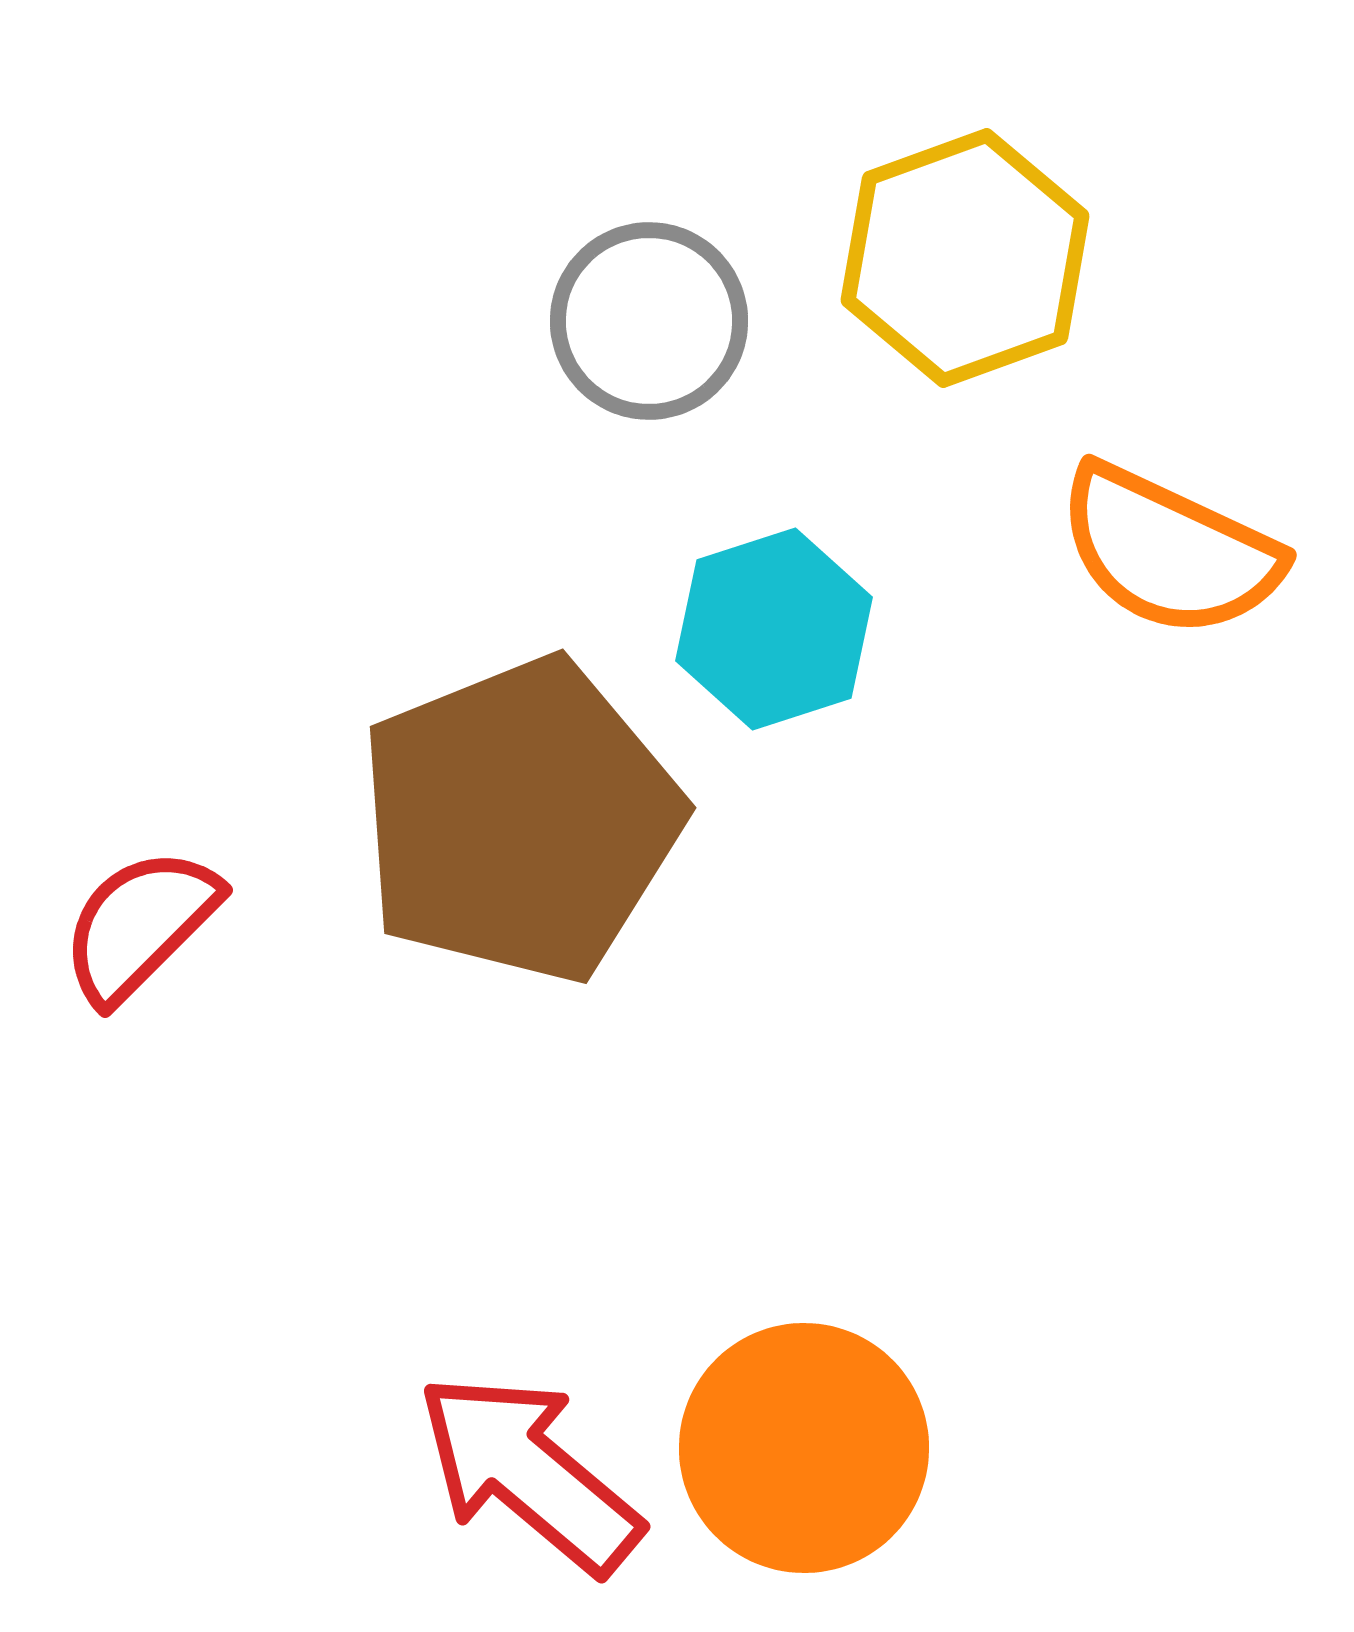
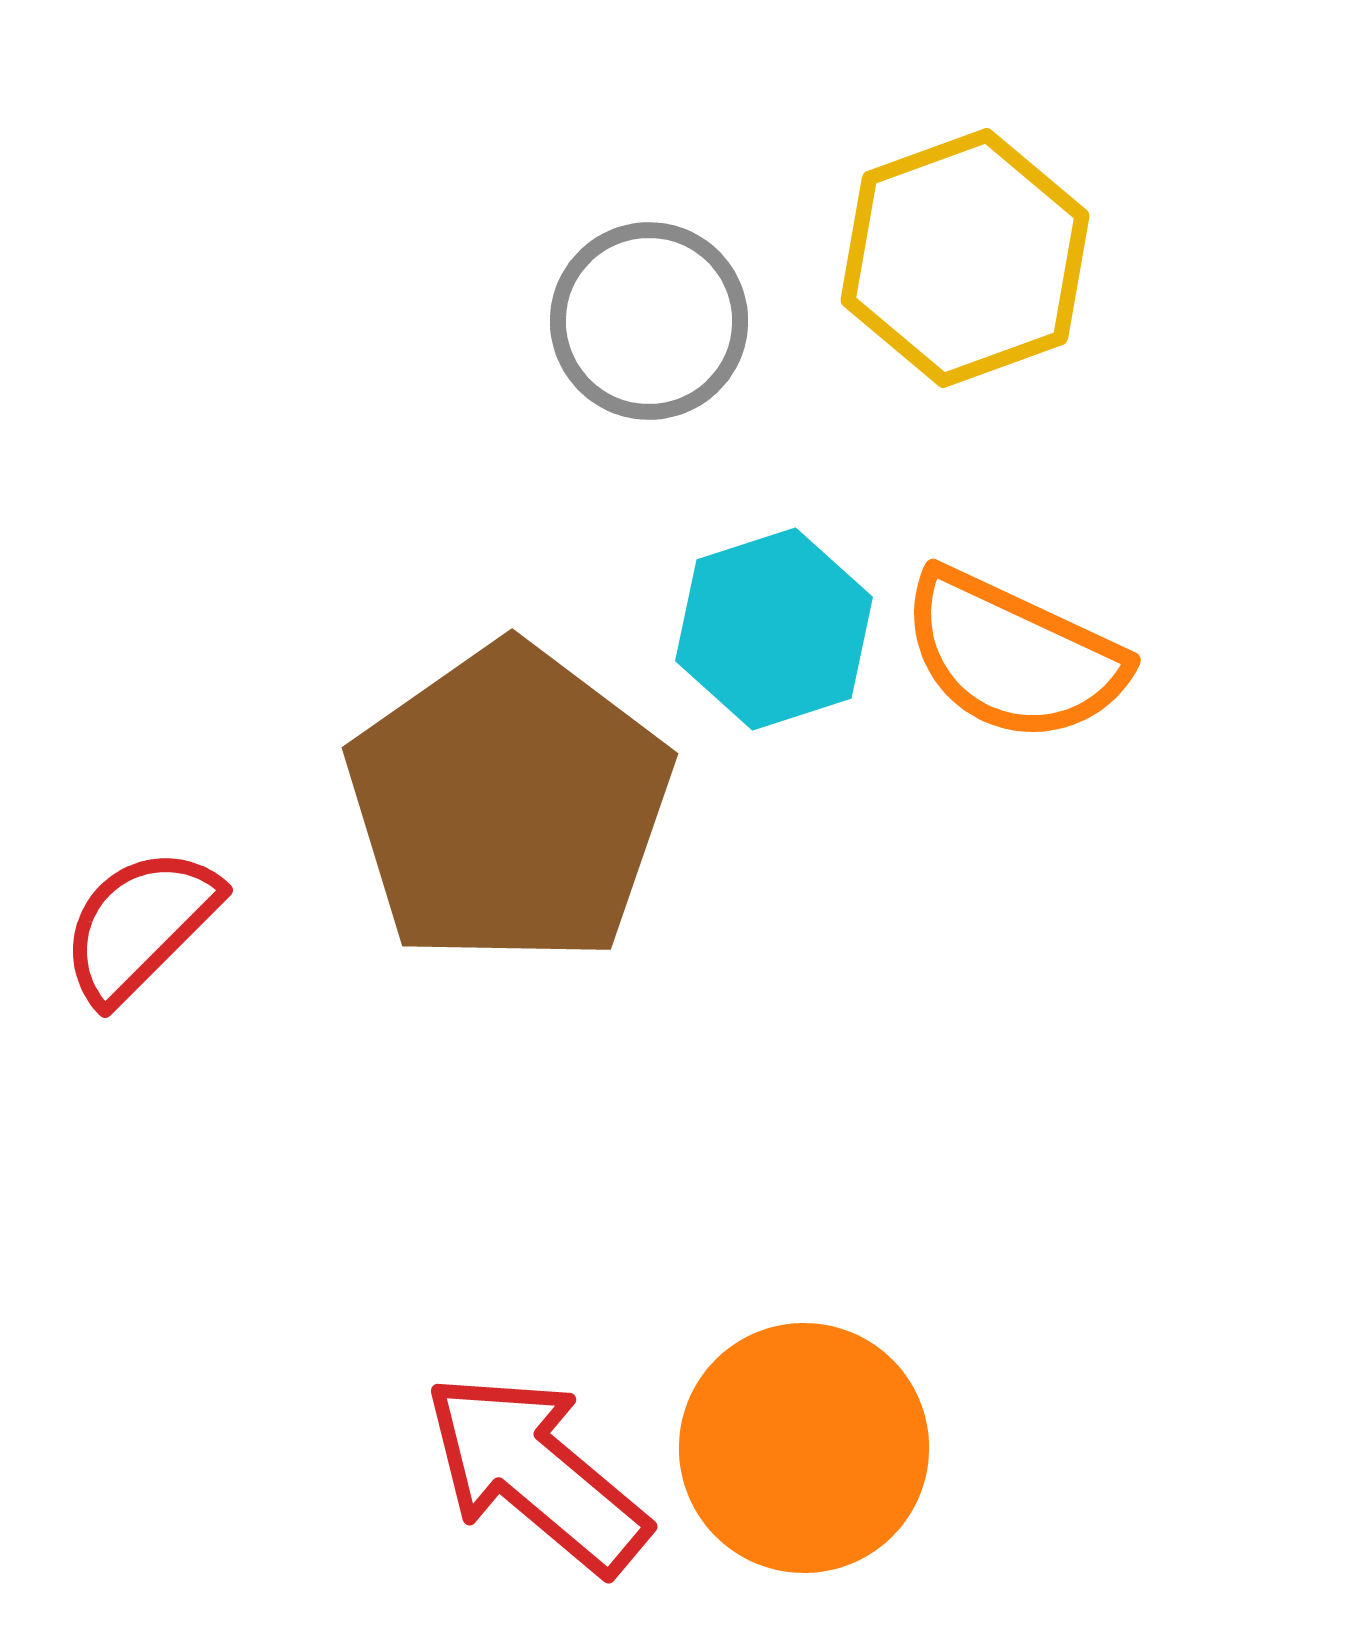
orange semicircle: moved 156 px left, 105 px down
brown pentagon: moved 11 px left, 15 px up; rotated 13 degrees counterclockwise
red arrow: moved 7 px right
